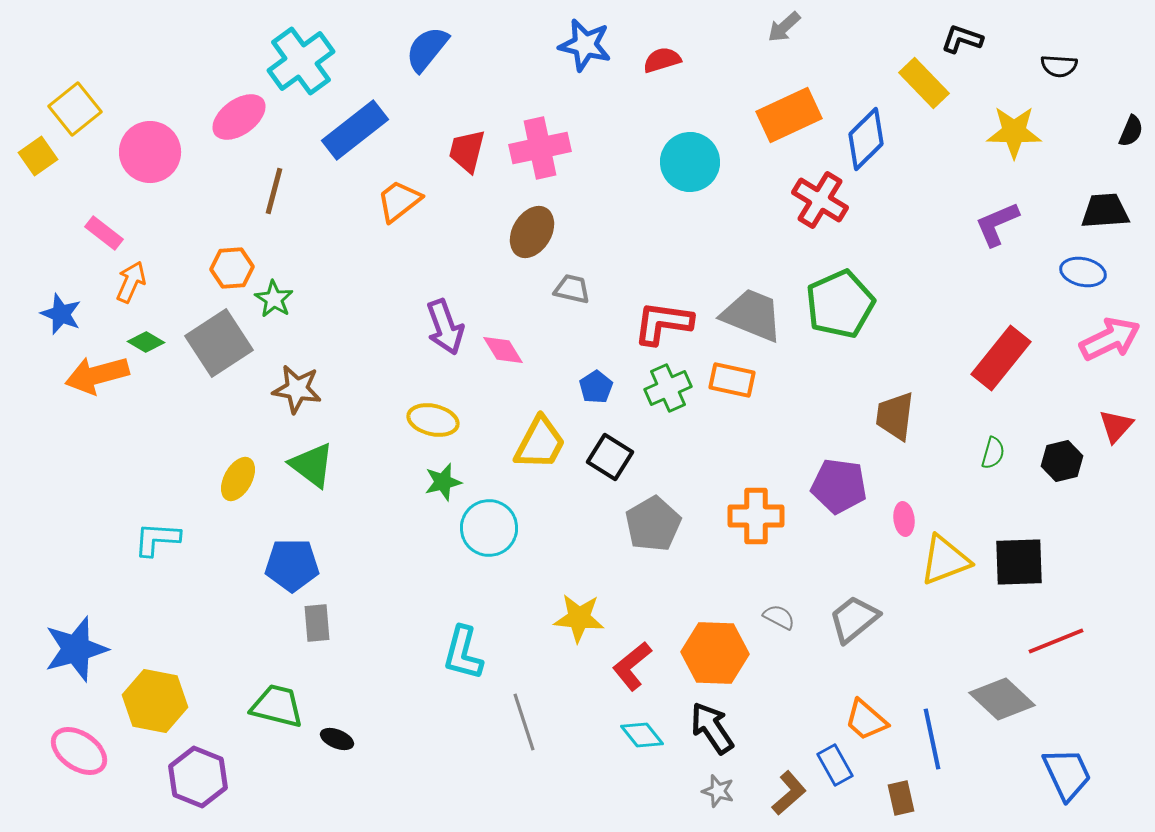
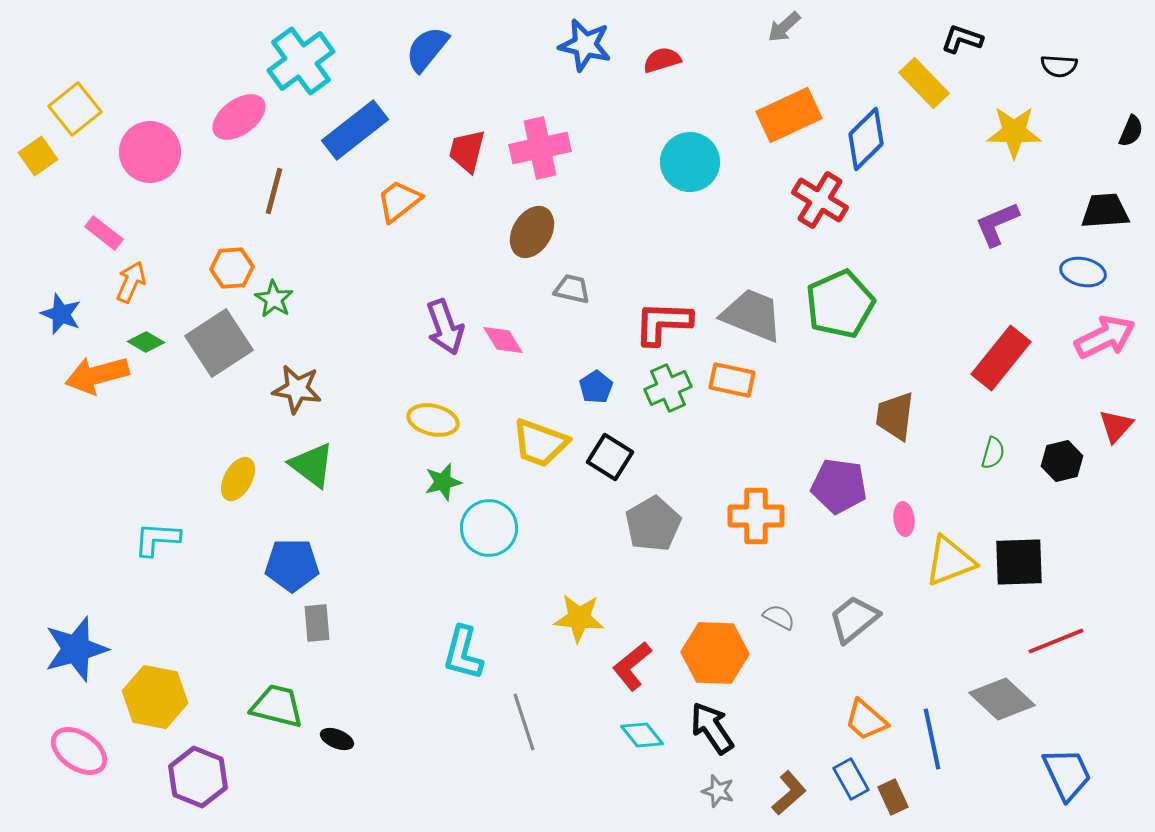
red L-shape at (663, 323): rotated 6 degrees counterclockwise
pink arrow at (1110, 339): moved 5 px left, 2 px up
pink diamond at (503, 350): moved 10 px up
yellow trapezoid at (540, 443): rotated 82 degrees clockwise
yellow triangle at (945, 560): moved 5 px right, 1 px down
yellow hexagon at (155, 701): moved 4 px up
blue rectangle at (835, 765): moved 16 px right, 14 px down
brown rectangle at (901, 798): moved 8 px left, 1 px up; rotated 12 degrees counterclockwise
